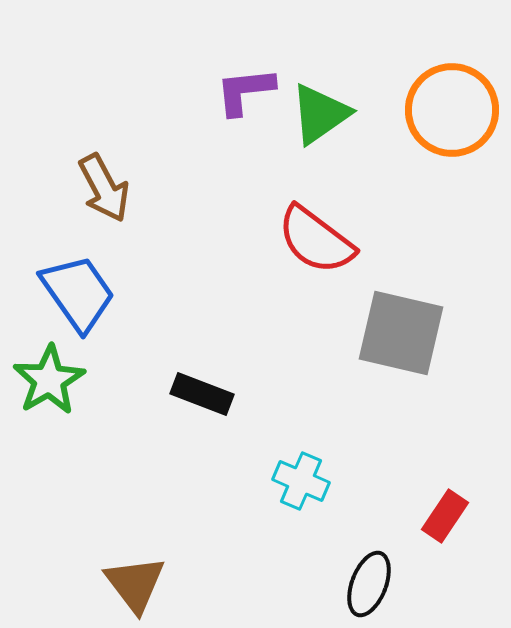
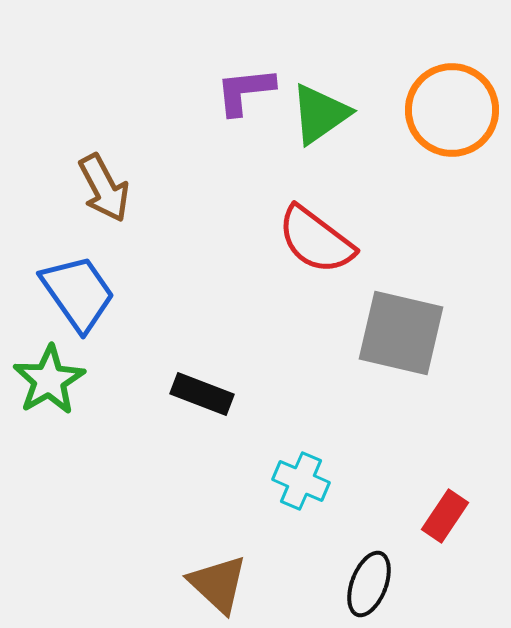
brown triangle: moved 83 px right; rotated 10 degrees counterclockwise
